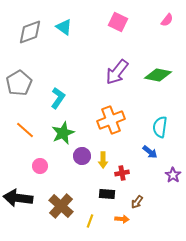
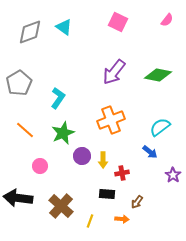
purple arrow: moved 3 px left
cyan semicircle: rotated 45 degrees clockwise
